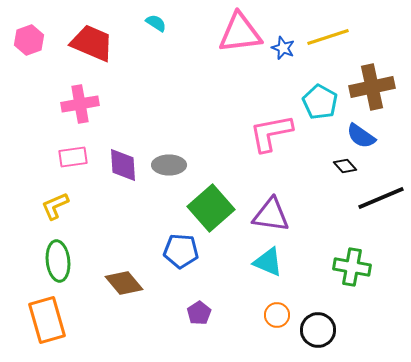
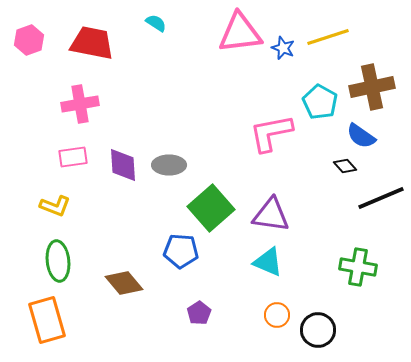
red trapezoid: rotated 12 degrees counterclockwise
yellow L-shape: rotated 136 degrees counterclockwise
green cross: moved 6 px right
